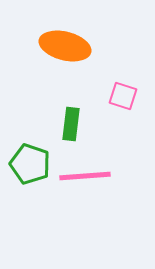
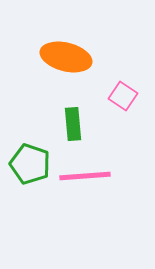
orange ellipse: moved 1 px right, 11 px down
pink square: rotated 16 degrees clockwise
green rectangle: moved 2 px right; rotated 12 degrees counterclockwise
